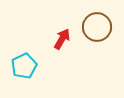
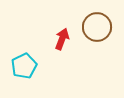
red arrow: rotated 10 degrees counterclockwise
